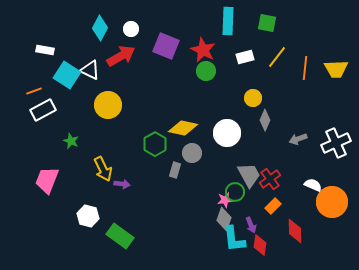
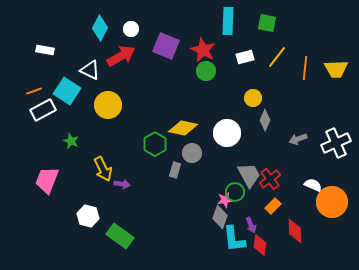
cyan square at (67, 75): moved 16 px down
gray diamond at (224, 219): moved 4 px left, 2 px up
